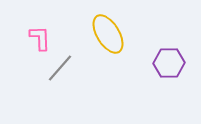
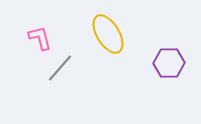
pink L-shape: rotated 12 degrees counterclockwise
